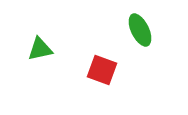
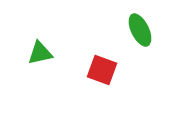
green triangle: moved 4 px down
